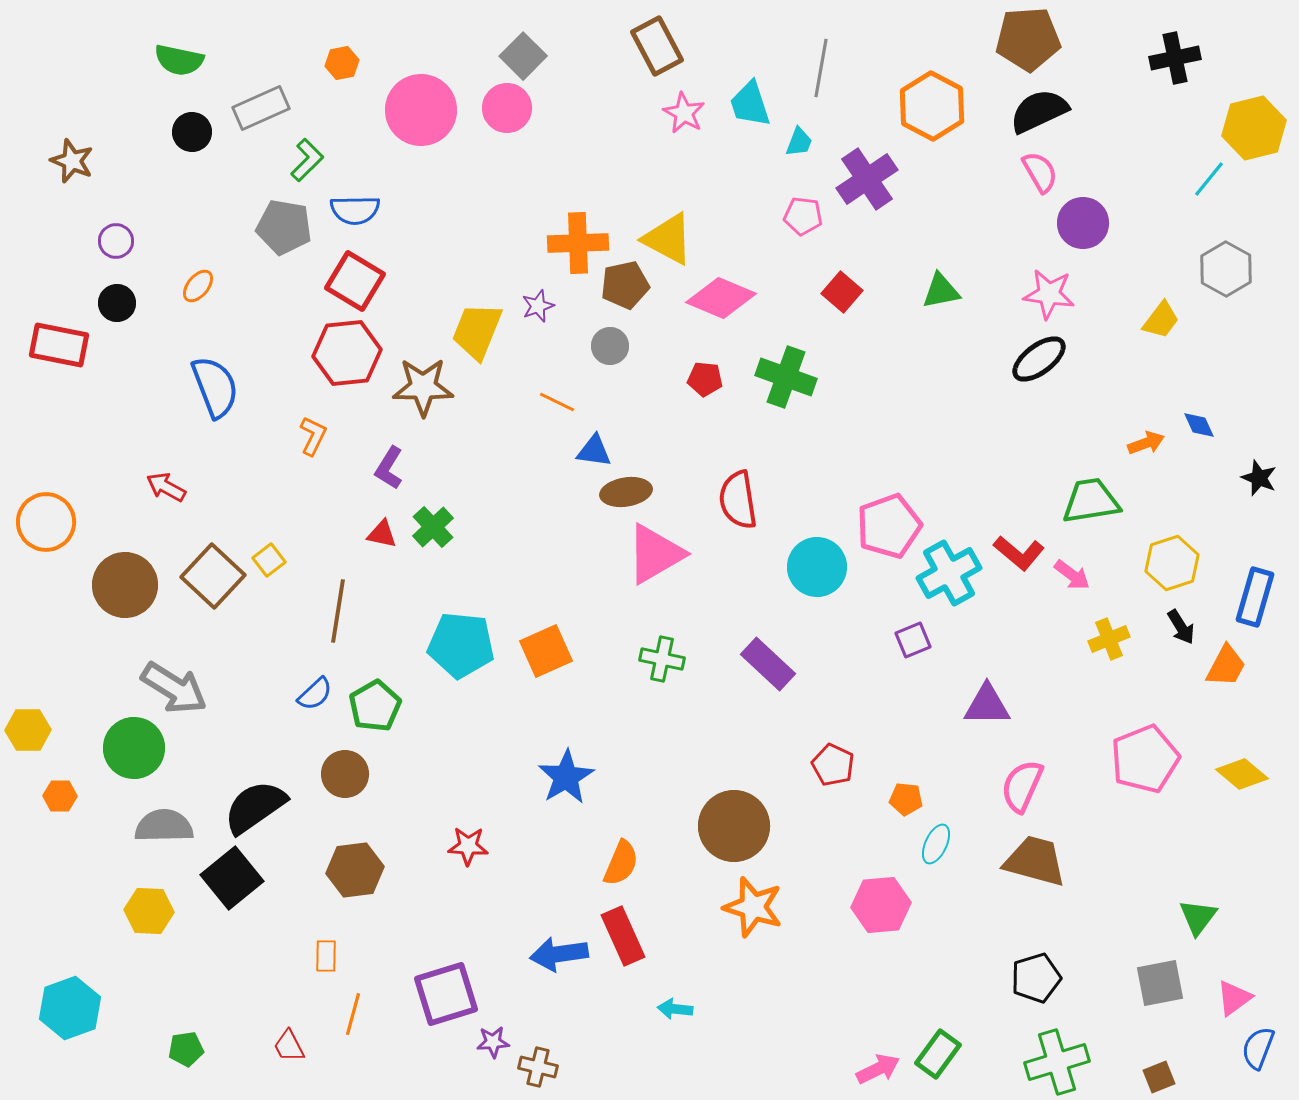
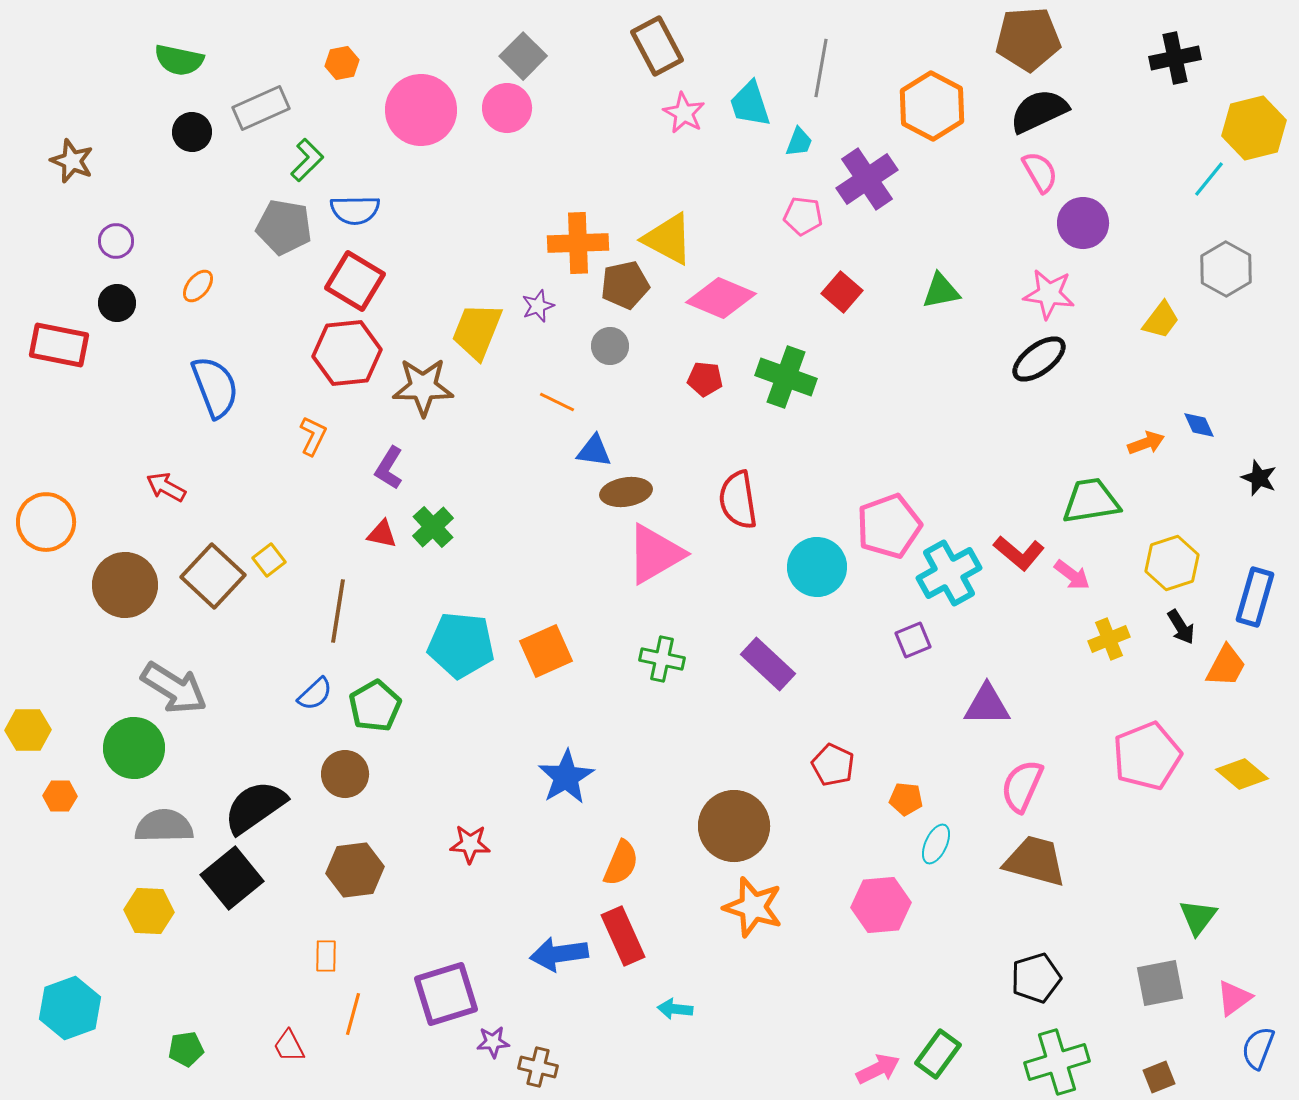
pink pentagon at (1145, 759): moved 2 px right, 3 px up
red star at (468, 846): moved 2 px right, 2 px up
